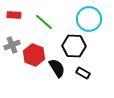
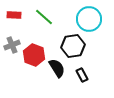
green line: moved 5 px up
black hexagon: moved 1 px left; rotated 10 degrees counterclockwise
black rectangle: moved 1 px left, 2 px down; rotated 32 degrees clockwise
